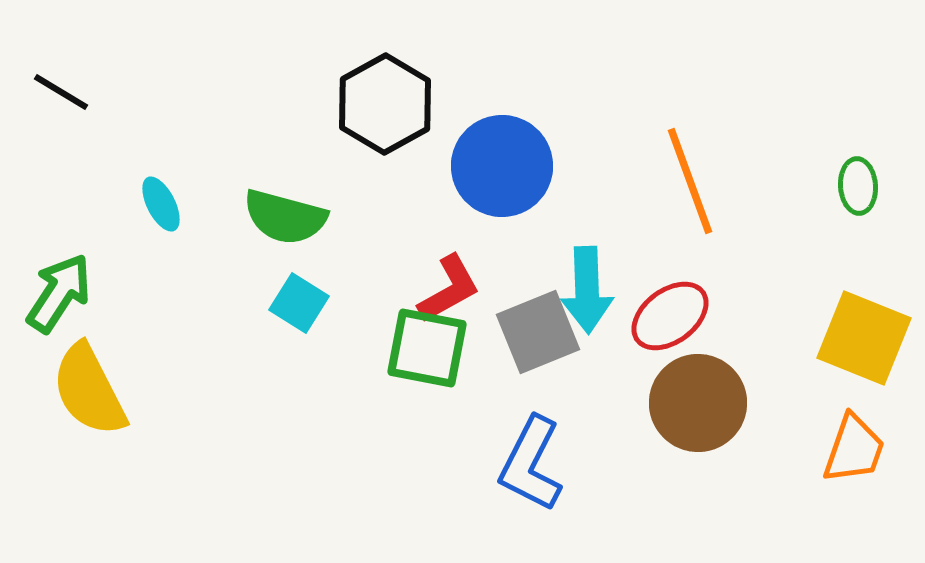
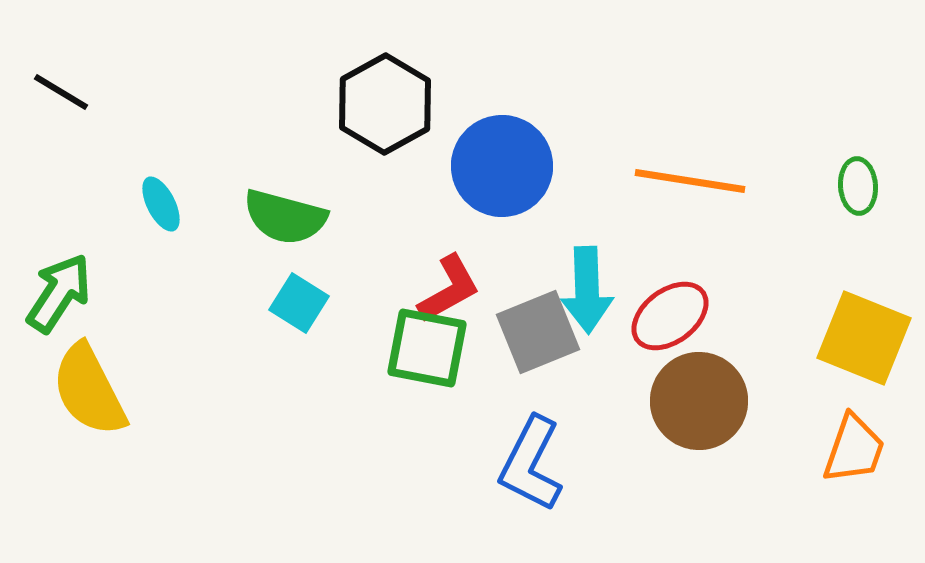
orange line: rotated 61 degrees counterclockwise
brown circle: moved 1 px right, 2 px up
